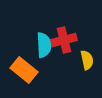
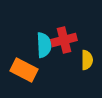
yellow semicircle: rotated 12 degrees clockwise
orange rectangle: rotated 12 degrees counterclockwise
